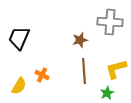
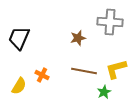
brown star: moved 2 px left, 2 px up
brown line: rotated 75 degrees counterclockwise
green star: moved 3 px left, 1 px up
